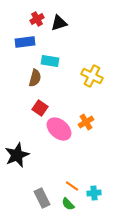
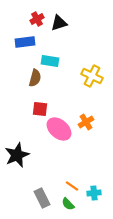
red square: moved 1 px down; rotated 28 degrees counterclockwise
